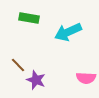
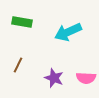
green rectangle: moved 7 px left, 4 px down
brown line: rotated 70 degrees clockwise
purple star: moved 18 px right, 2 px up
